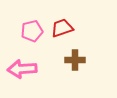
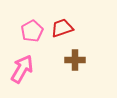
pink pentagon: rotated 15 degrees counterclockwise
pink arrow: rotated 124 degrees clockwise
